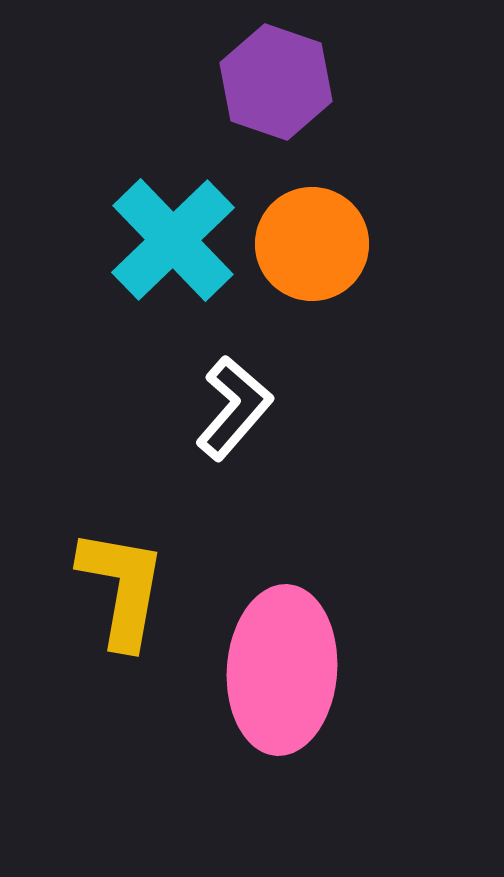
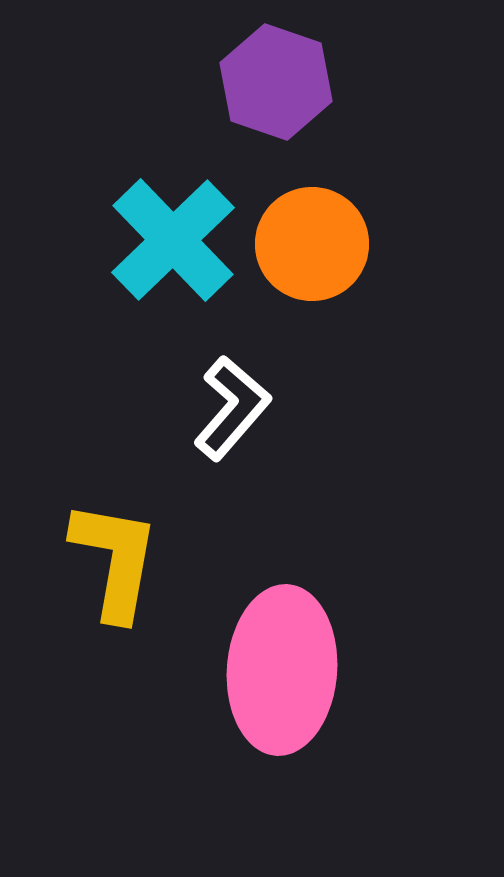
white L-shape: moved 2 px left
yellow L-shape: moved 7 px left, 28 px up
